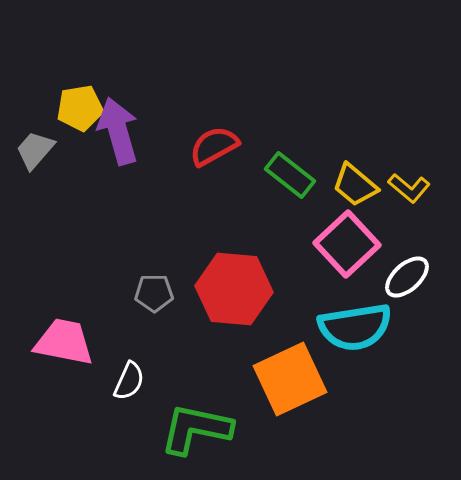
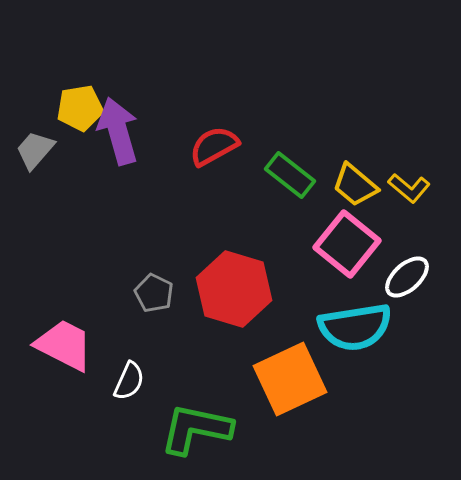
pink square: rotated 8 degrees counterclockwise
red hexagon: rotated 12 degrees clockwise
gray pentagon: rotated 27 degrees clockwise
pink trapezoid: moved 3 px down; rotated 16 degrees clockwise
